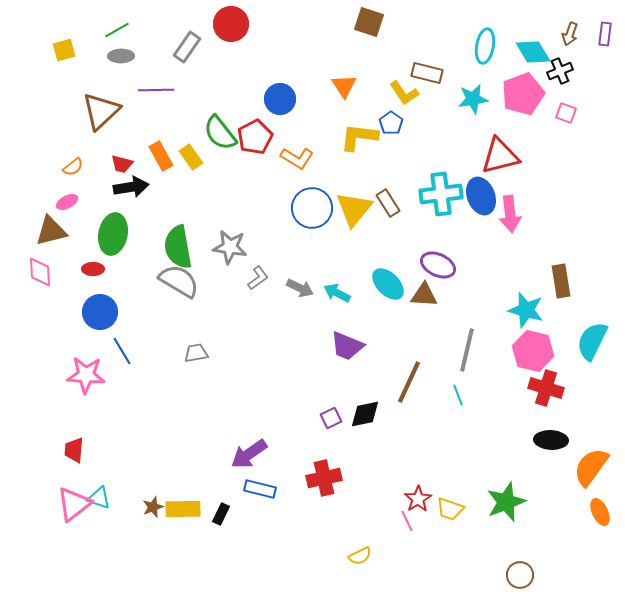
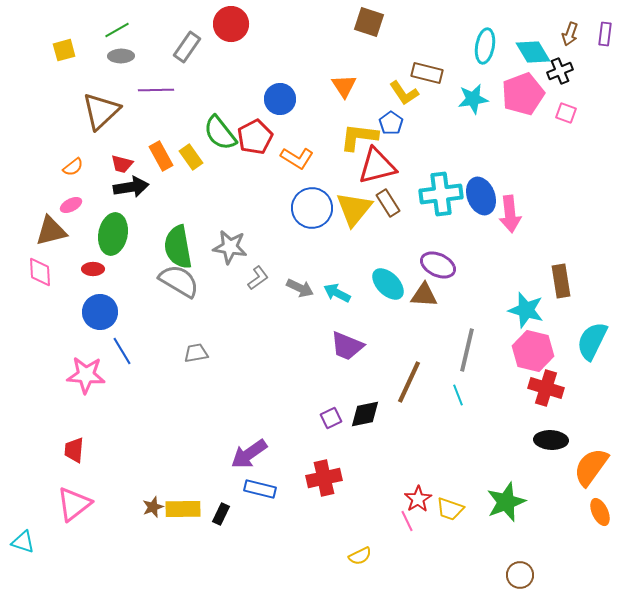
red triangle at (500, 156): moved 123 px left, 10 px down
pink ellipse at (67, 202): moved 4 px right, 3 px down
cyan triangle at (99, 498): moved 76 px left, 44 px down
